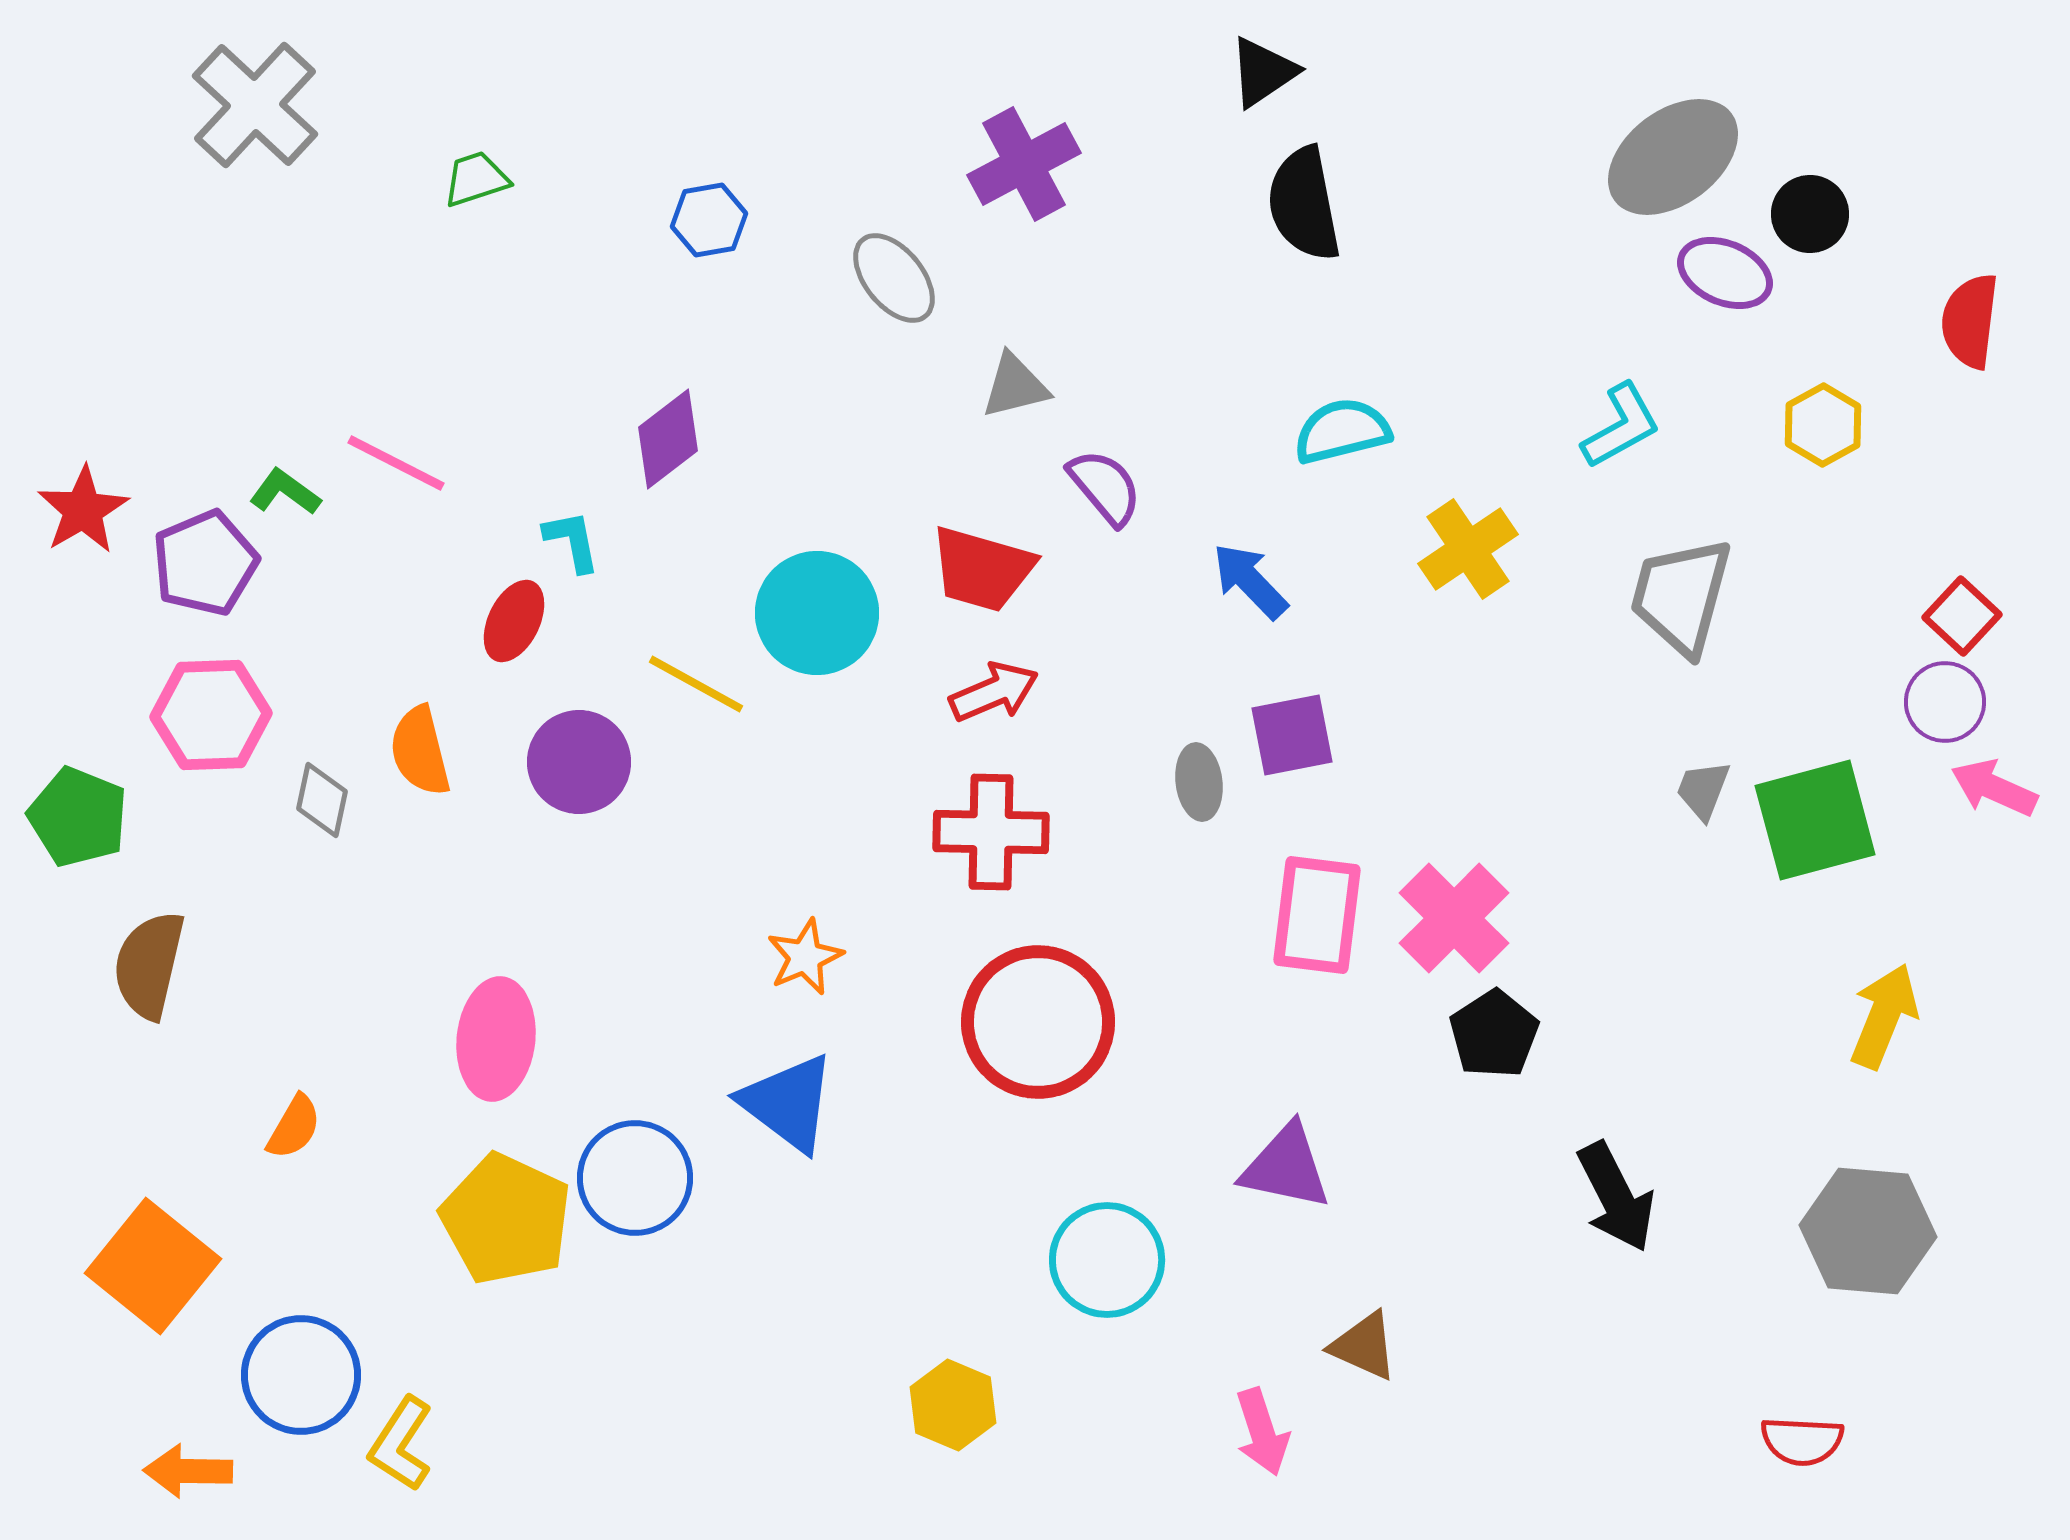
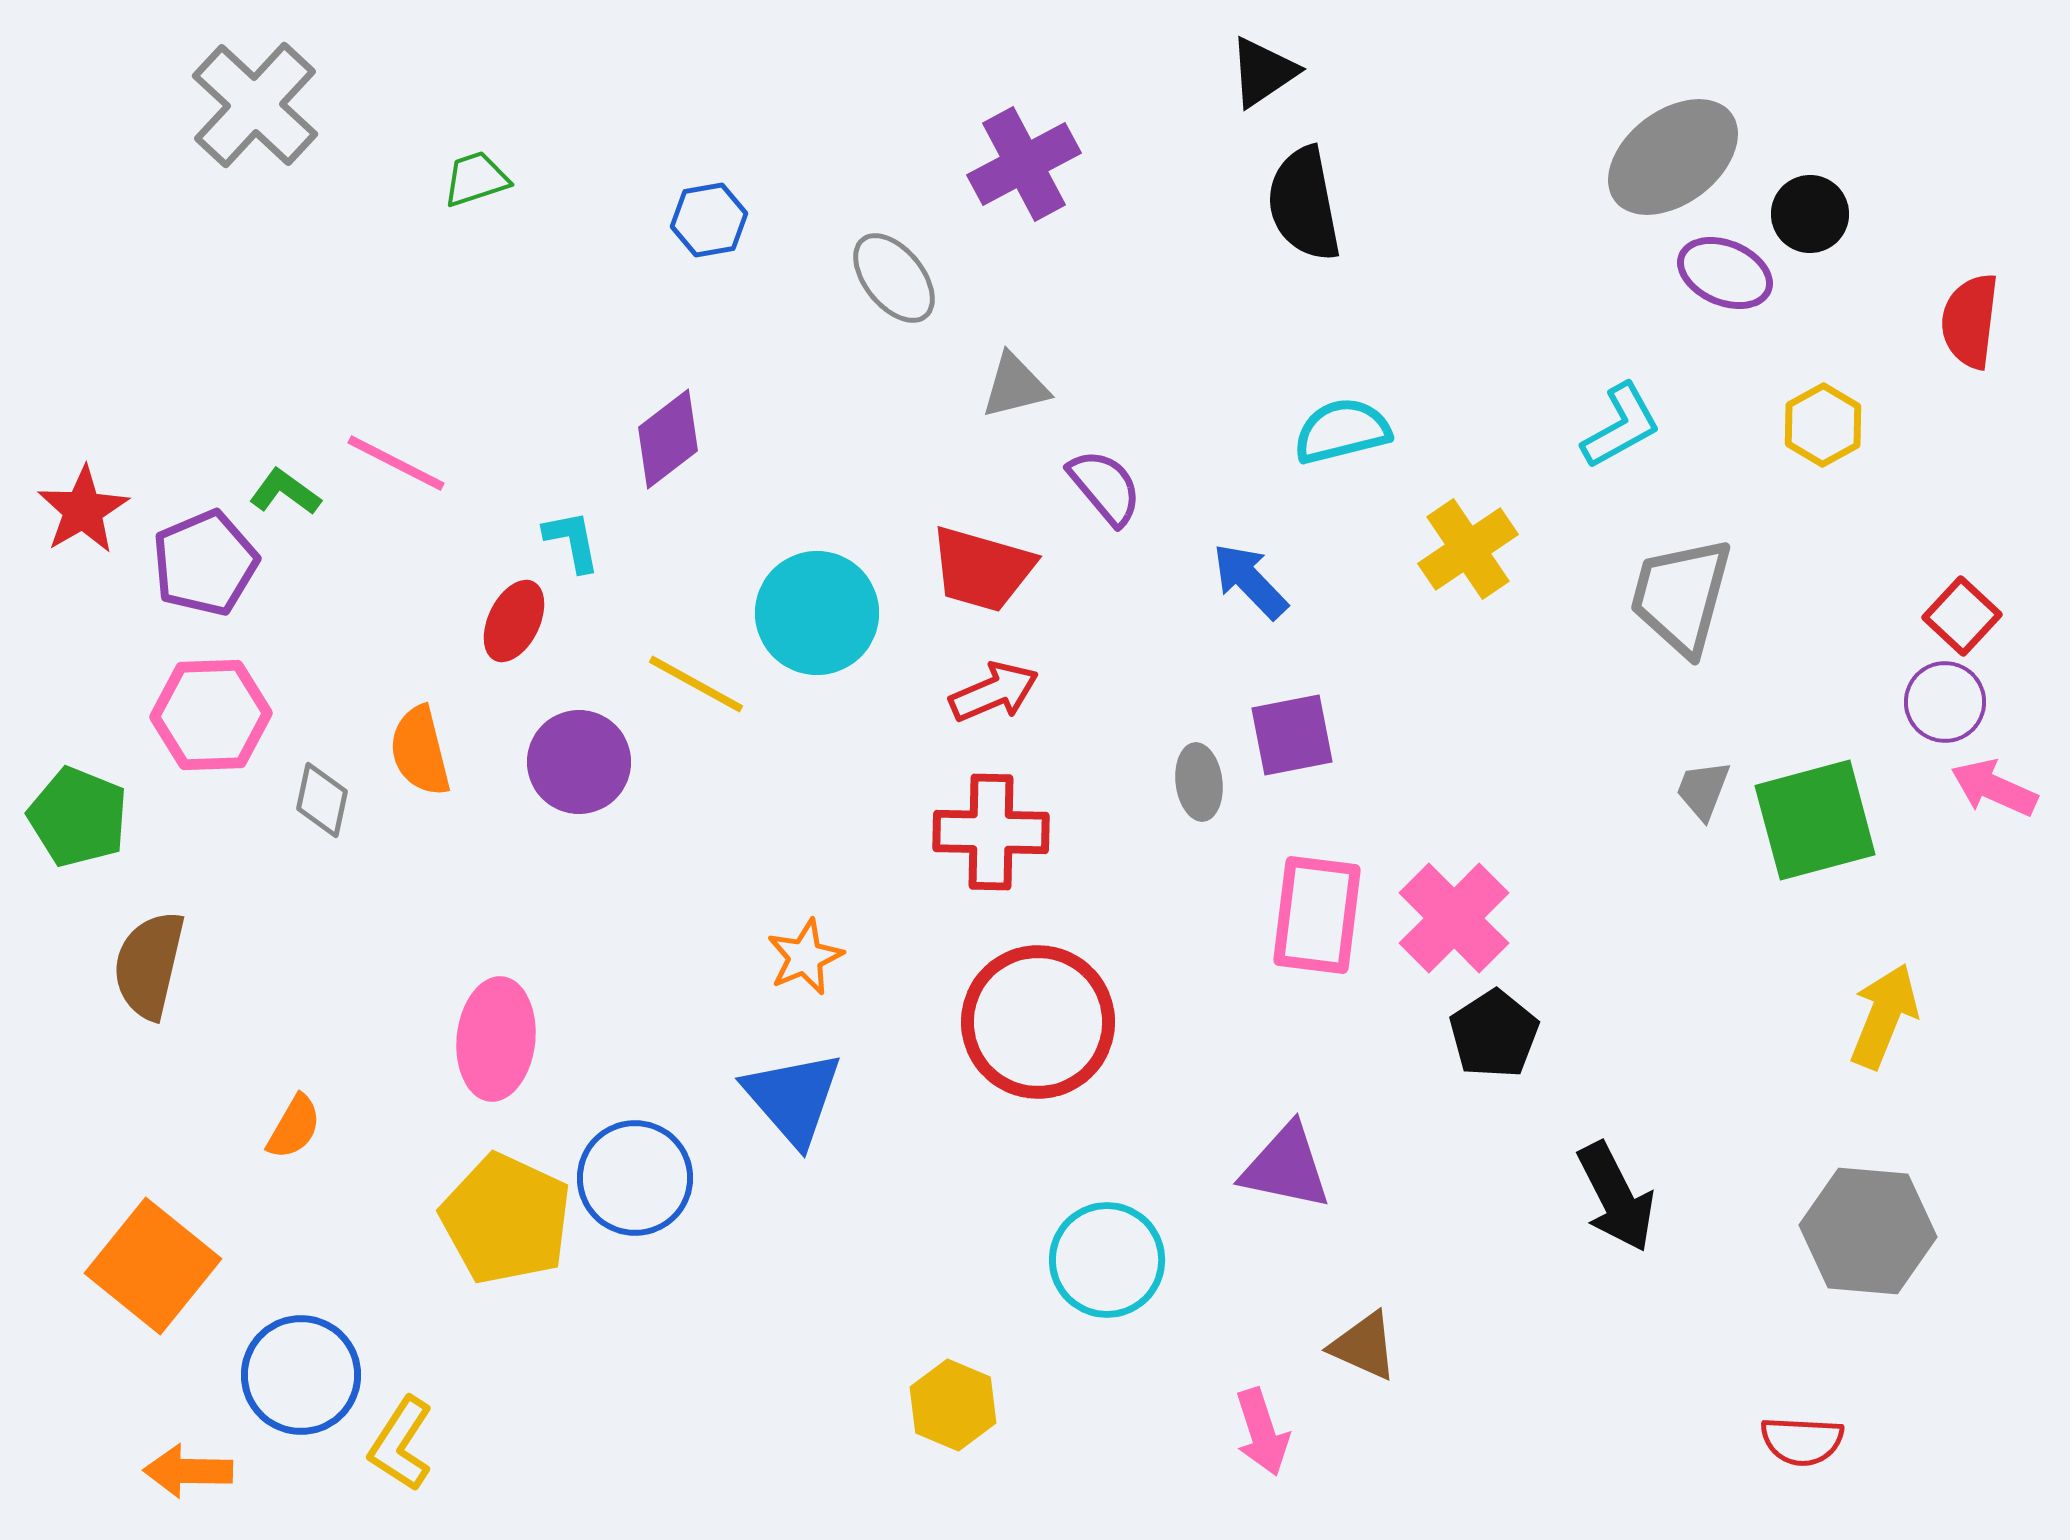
blue triangle at (788, 1103): moved 5 px right, 5 px up; rotated 12 degrees clockwise
